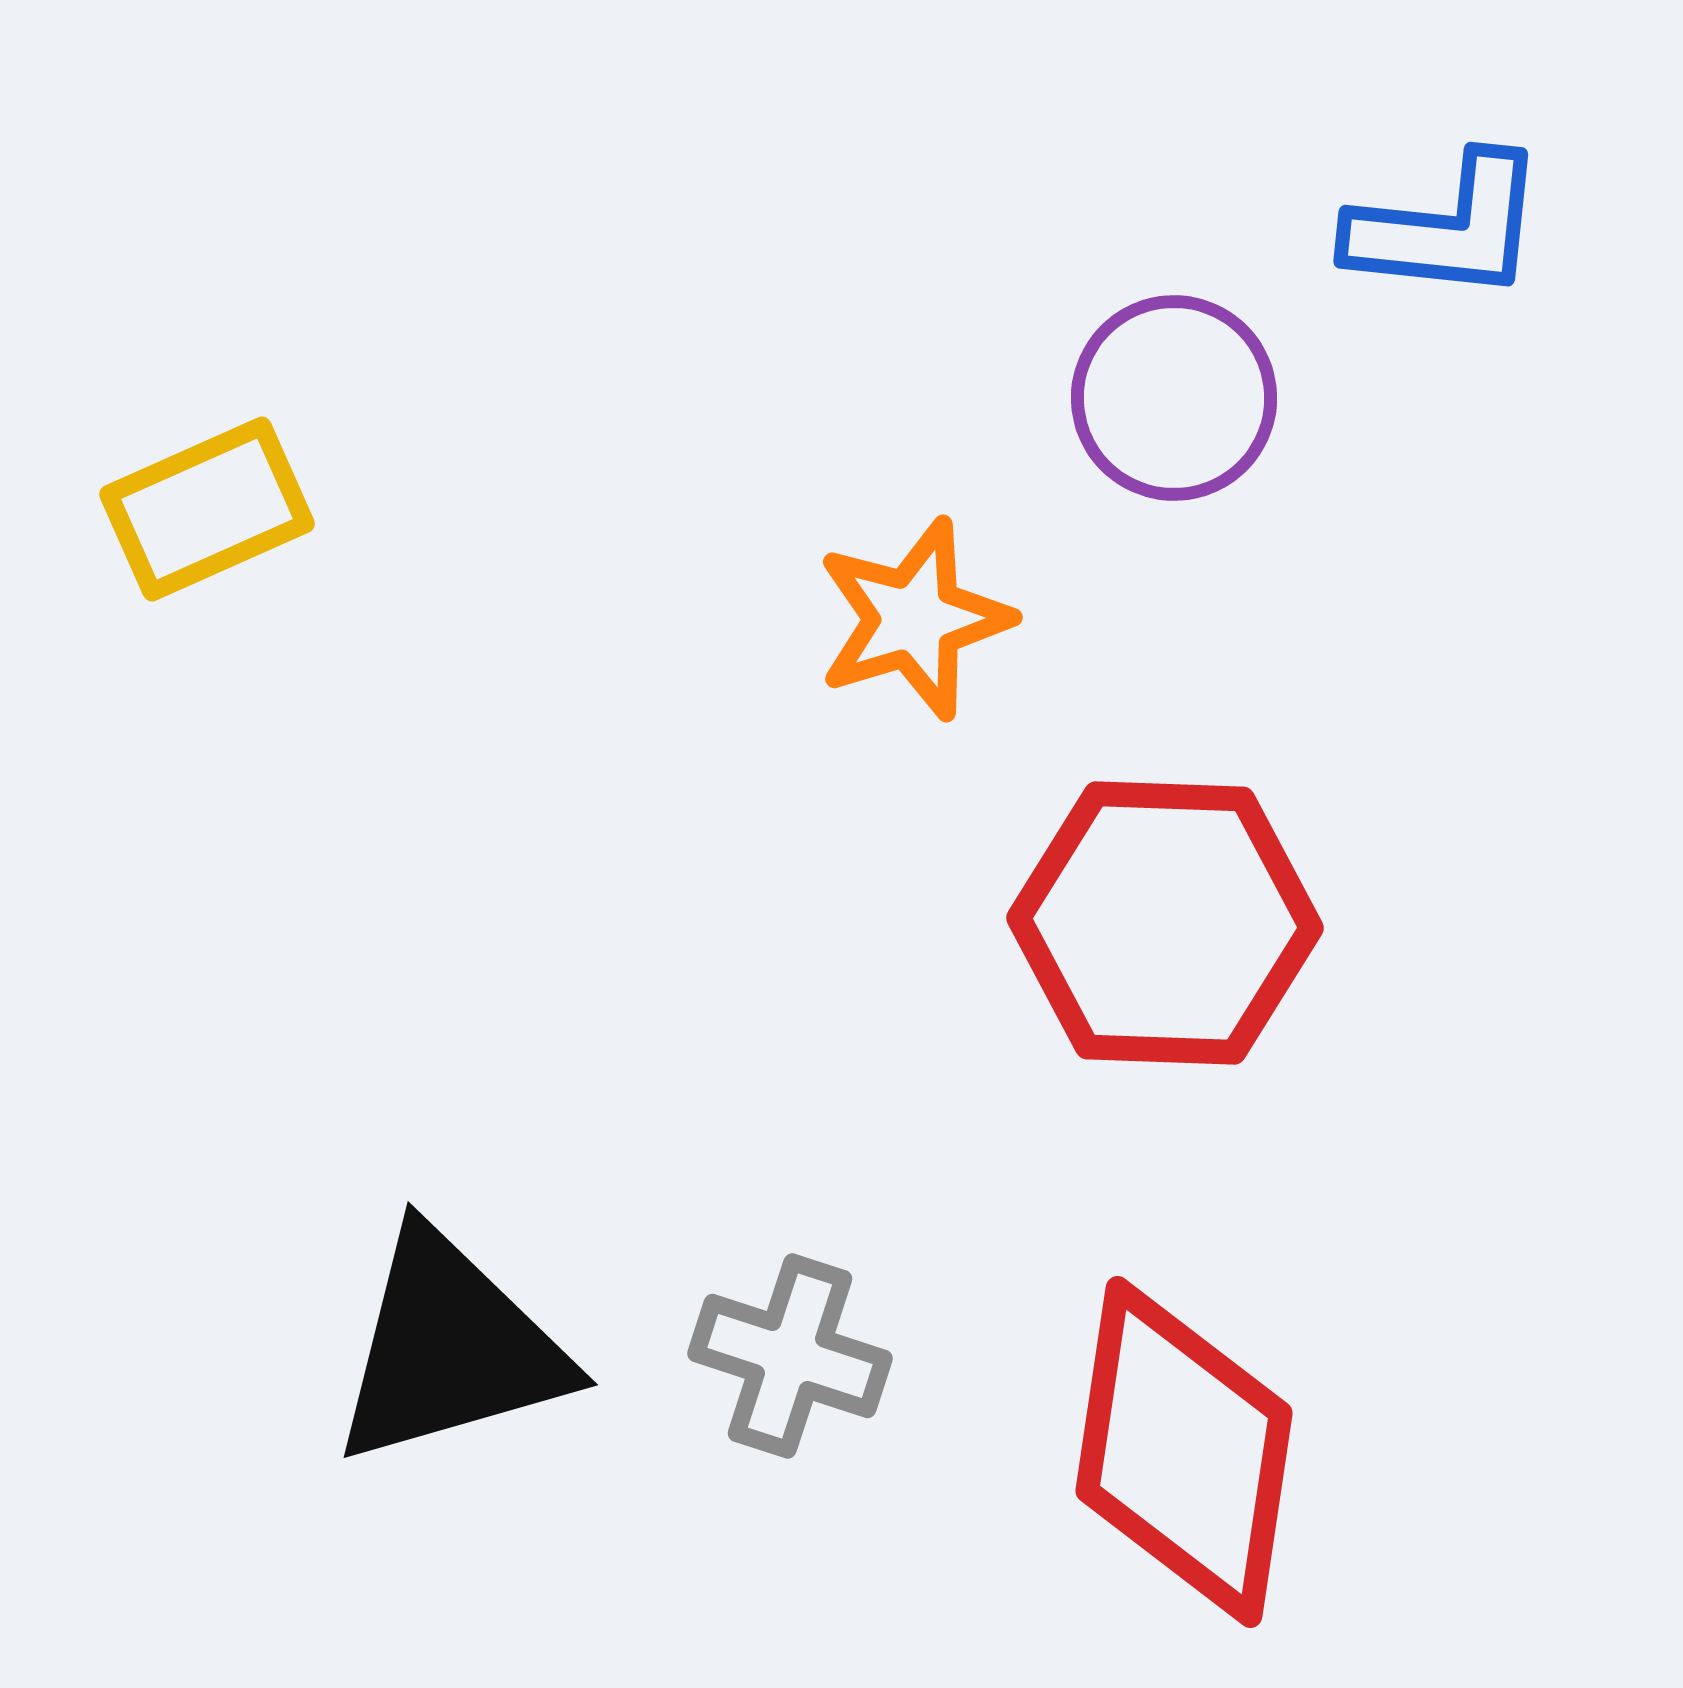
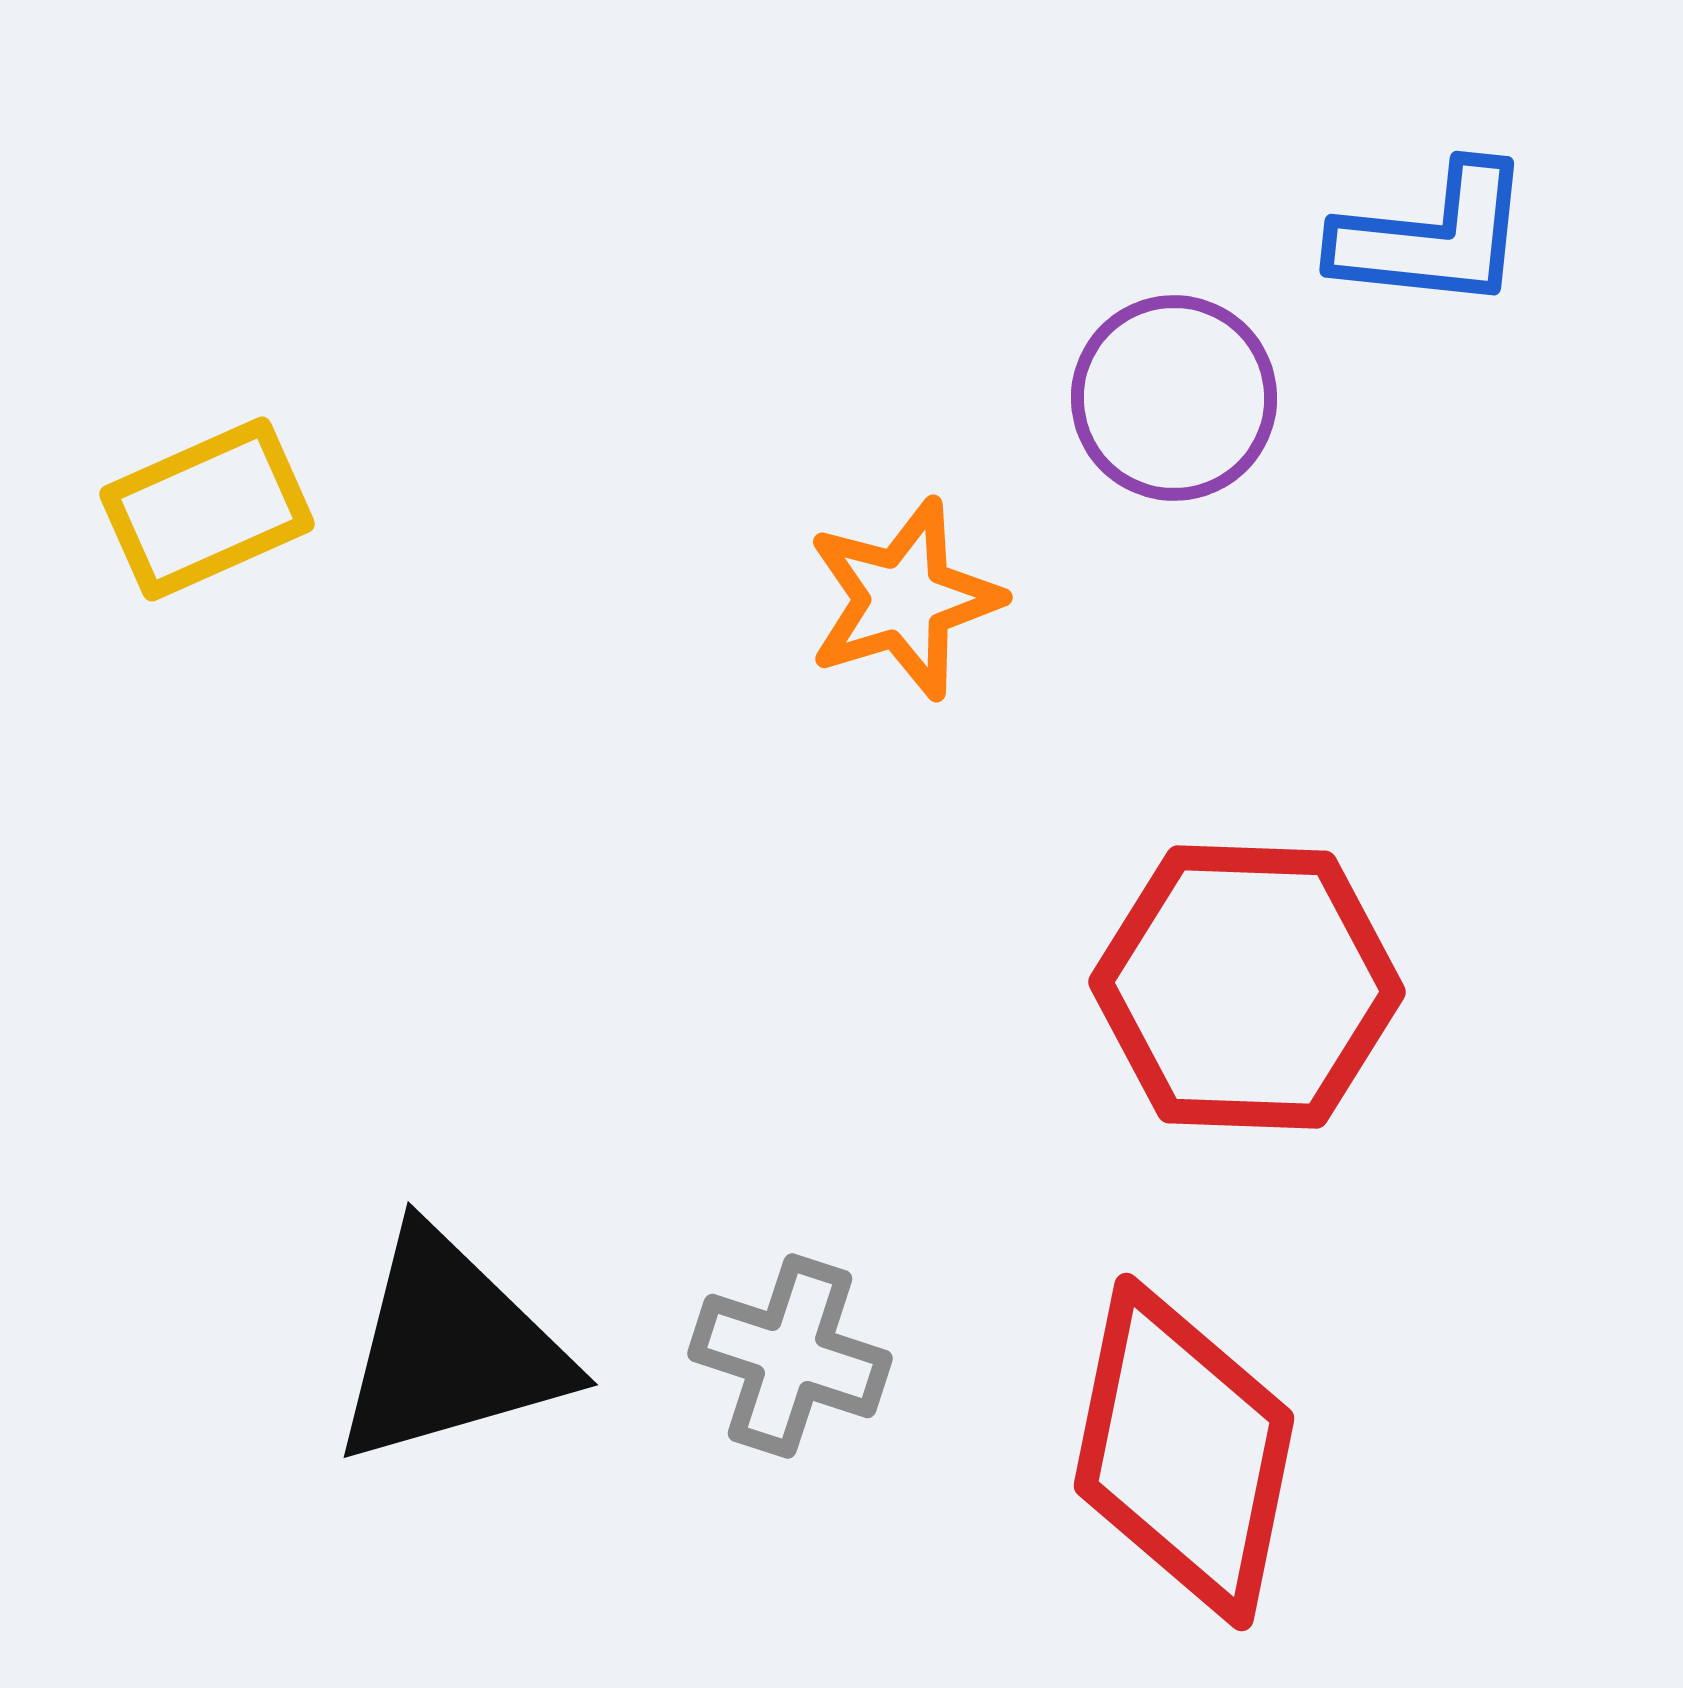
blue L-shape: moved 14 px left, 9 px down
orange star: moved 10 px left, 20 px up
red hexagon: moved 82 px right, 64 px down
red diamond: rotated 3 degrees clockwise
